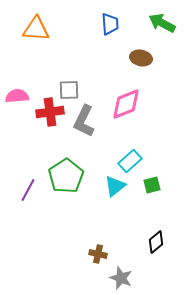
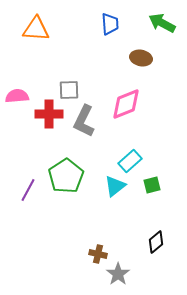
red cross: moved 1 px left, 2 px down; rotated 8 degrees clockwise
gray star: moved 3 px left, 4 px up; rotated 15 degrees clockwise
